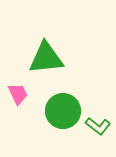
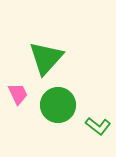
green triangle: rotated 42 degrees counterclockwise
green circle: moved 5 px left, 6 px up
